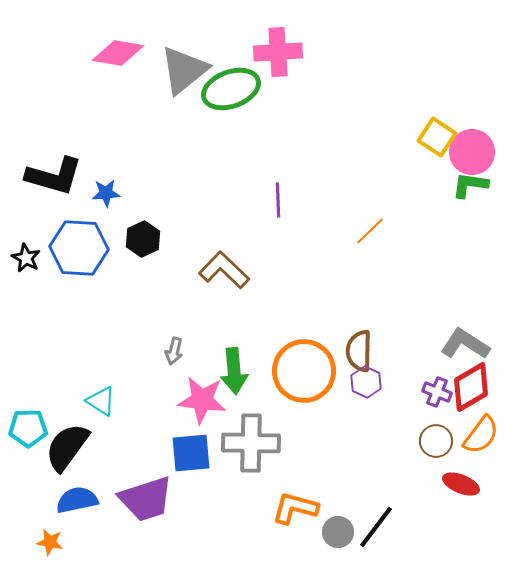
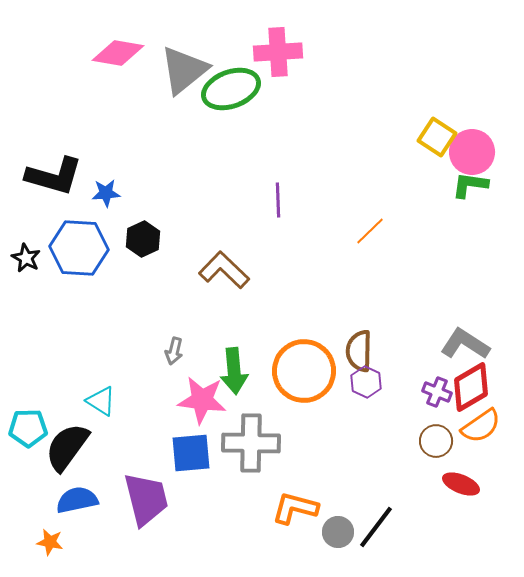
orange semicircle: moved 9 px up; rotated 18 degrees clockwise
purple trapezoid: rotated 86 degrees counterclockwise
